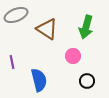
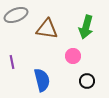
brown triangle: rotated 25 degrees counterclockwise
blue semicircle: moved 3 px right
